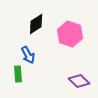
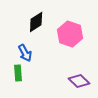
black diamond: moved 2 px up
blue arrow: moved 3 px left, 2 px up
green rectangle: moved 1 px up
